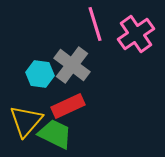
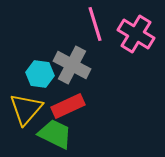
pink cross: rotated 24 degrees counterclockwise
gray cross: rotated 9 degrees counterclockwise
yellow triangle: moved 12 px up
